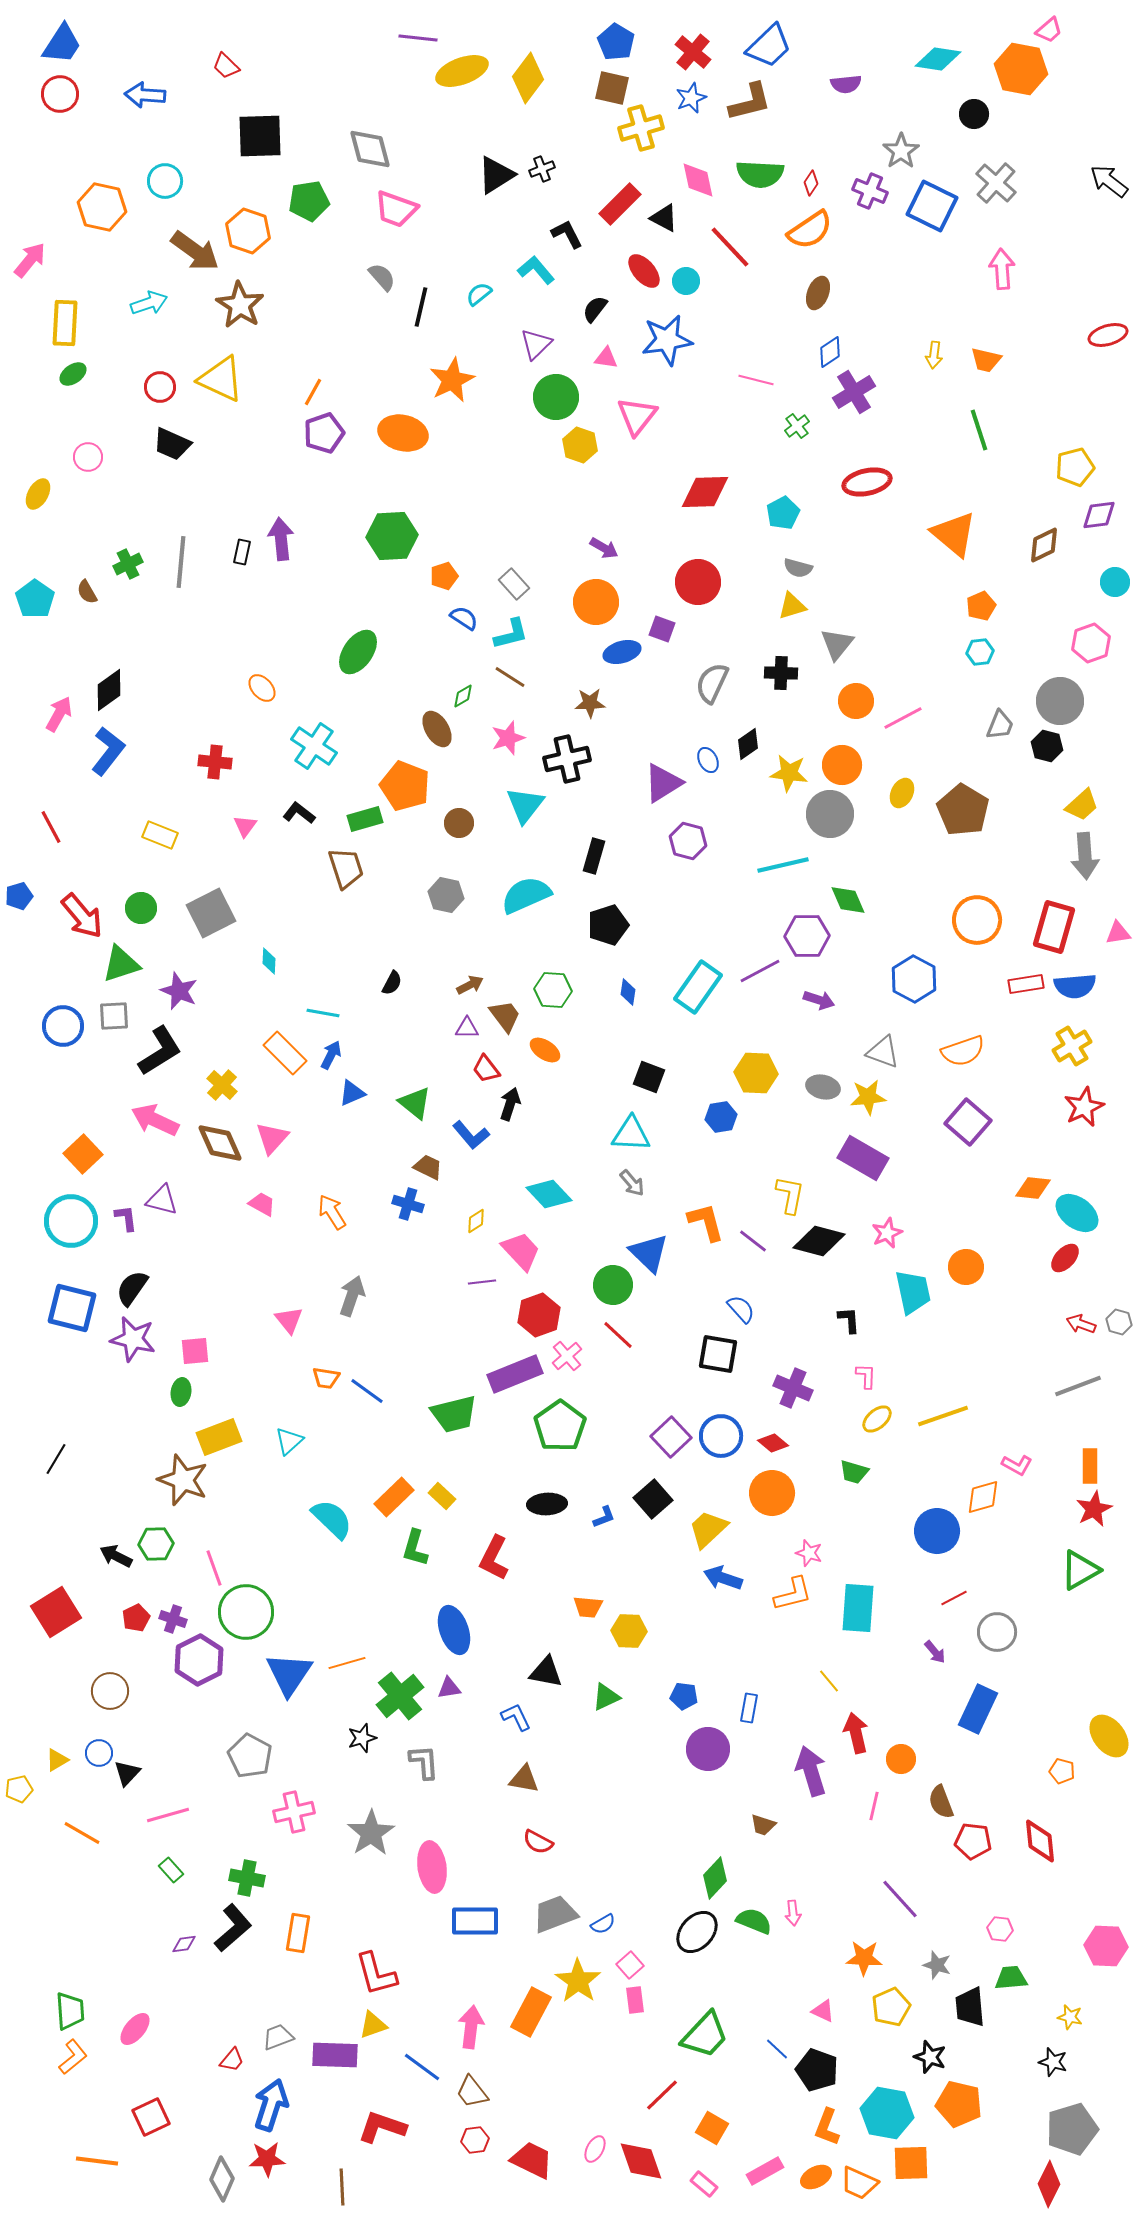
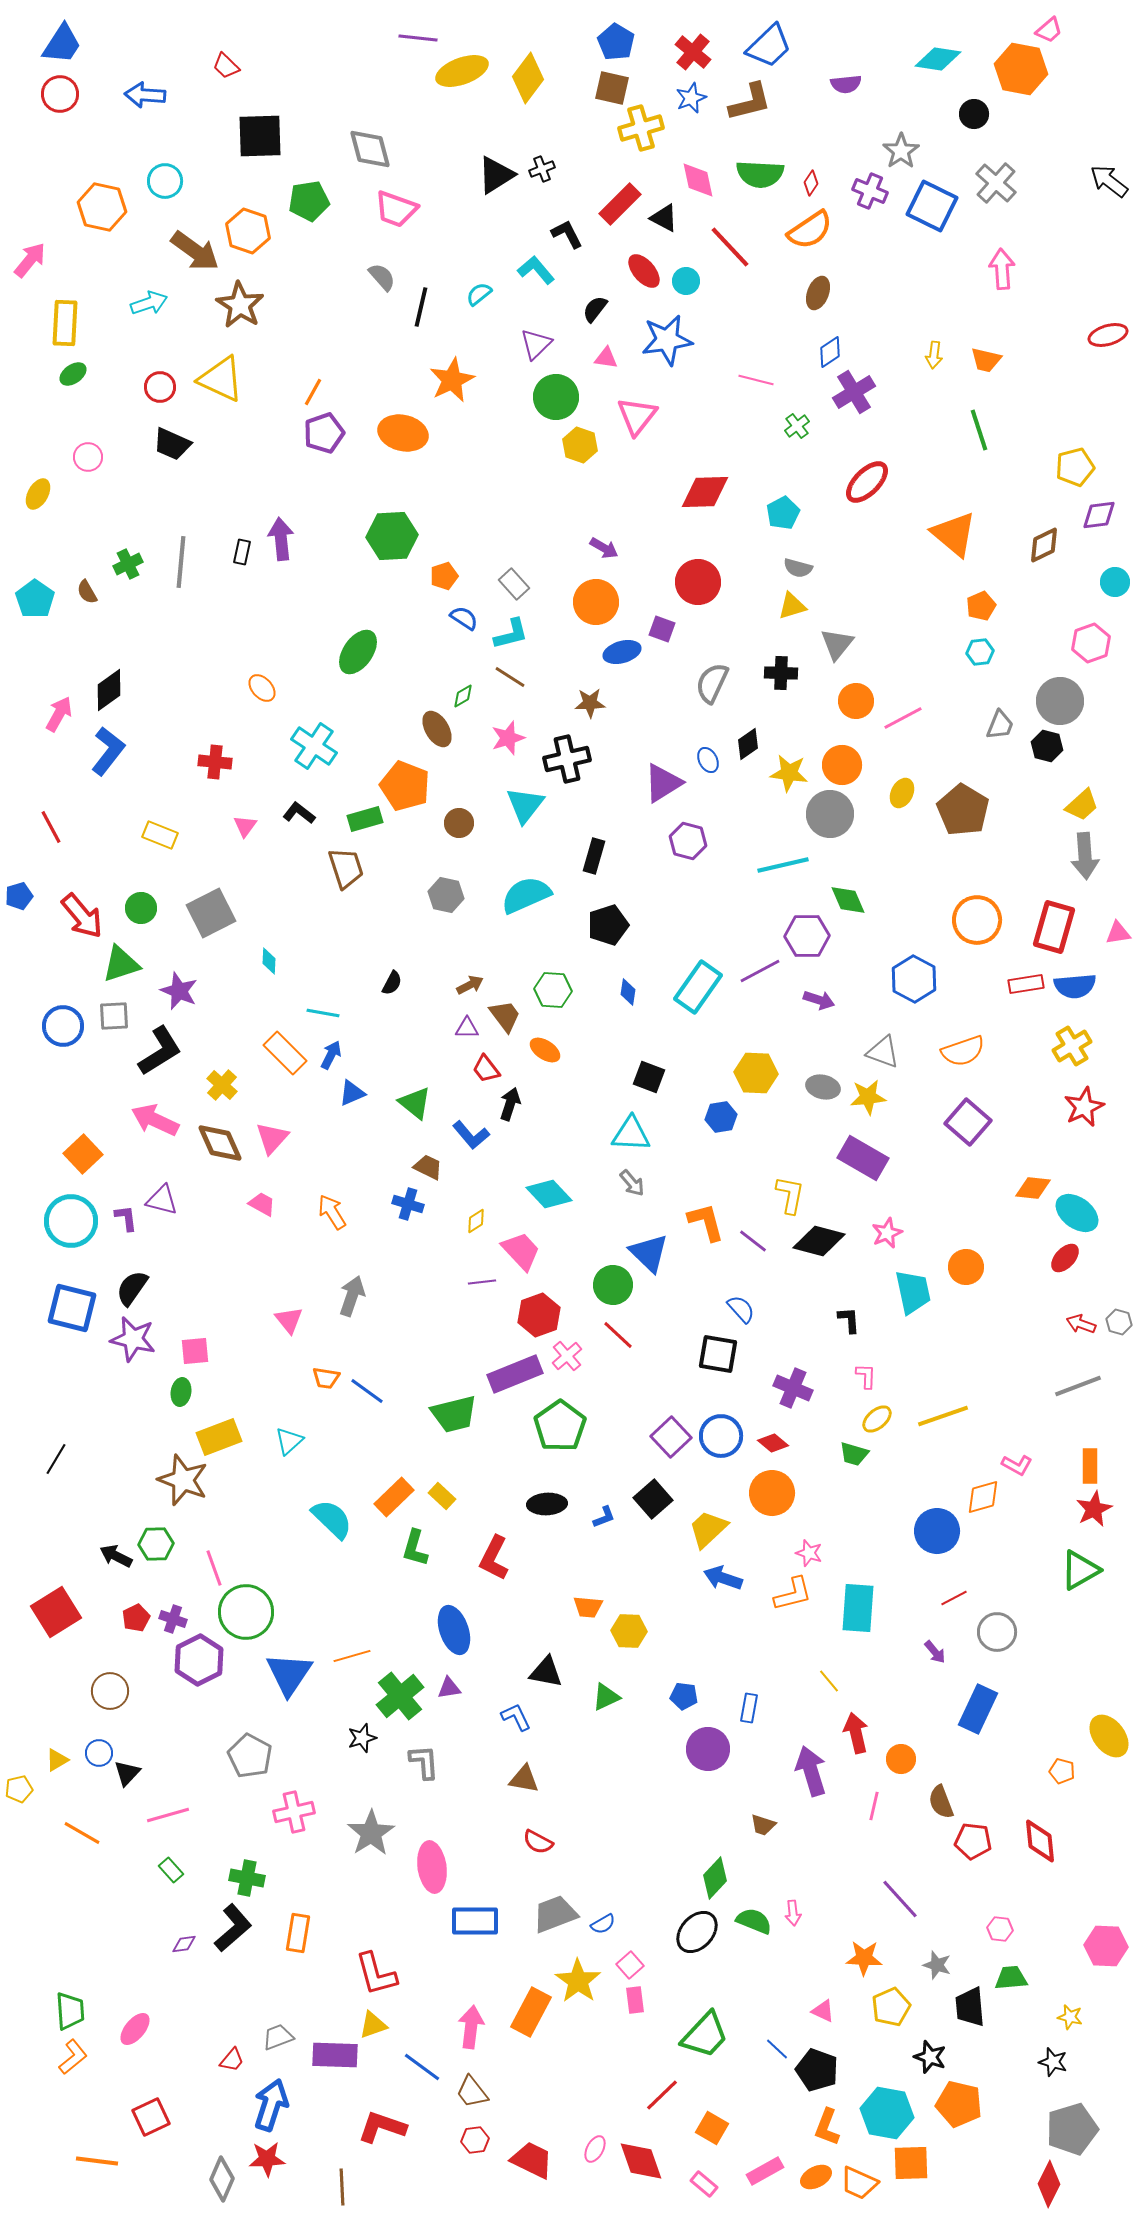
red ellipse at (867, 482): rotated 33 degrees counterclockwise
green trapezoid at (854, 1472): moved 18 px up
orange line at (347, 1663): moved 5 px right, 7 px up
